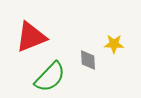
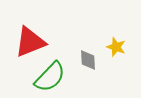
red triangle: moved 1 px left, 5 px down
yellow star: moved 2 px right, 3 px down; rotated 18 degrees clockwise
